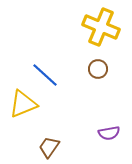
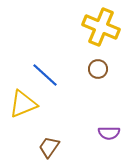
purple semicircle: rotated 10 degrees clockwise
